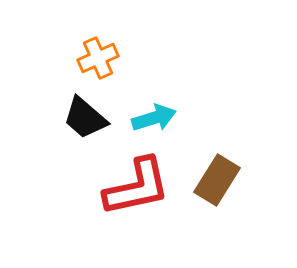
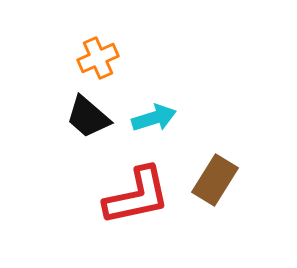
black trapezoid: moved 3 px right, 1 px up
brown rectangle: moved 2 px left
red L-shape: moved 9 px down
